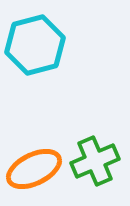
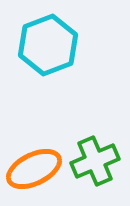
cyan hexagon: moved 13 px right; rotated 6 degrees counterclockwise
